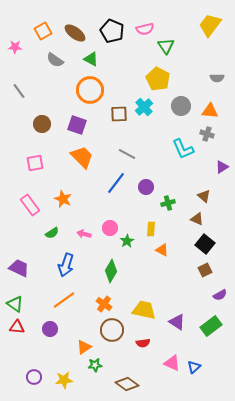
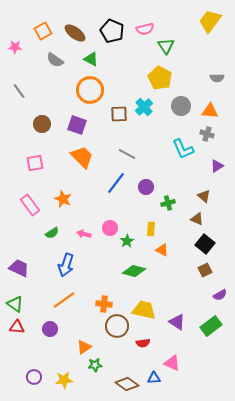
yellow trapezoid at (210, 25): moved 4 px up
yellow pentagon at (158, 79): moved 2 px right, 1 px up
purple triangle at (222, 167): moved 5 px left, 1 px up
green diamond at (111, 271): moved 23 px right; rotated 75 degrees clockwise
orange cross at (104, 304): rotated 28 degrees counterclockwise
brown circle at (112, 330): moved 5 px right, 4 px up
blue triangle at (194, 367): moved 40 px left, 11 px down; rotated 40 degrees clockwise
